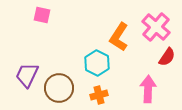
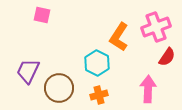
pink cross: rotated 28 degrees clockwise
purple trapezoid: moved 1 px right, 4 px up
